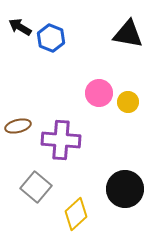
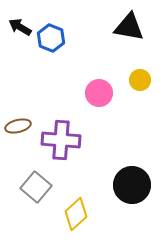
black triangle: moved 1 px right, 7 px up
yellow circle: moved 12 px right, 22 px up
black circle: moved 7 px right, 4 px up
